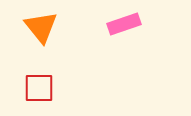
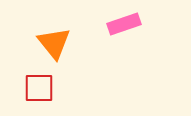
orange triangle: moved 13 px right, 16 px down
